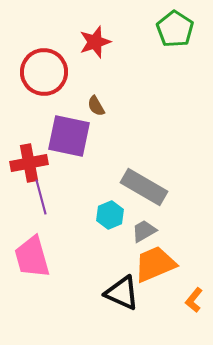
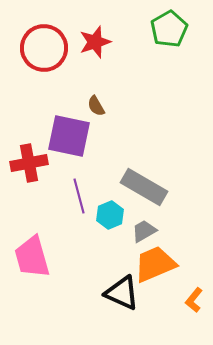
green pentagon: moved 6 px left; rotated 9 degrees clockwise
red circle: moved 24 px up
purple line: moved 38 px right, 1 px up
